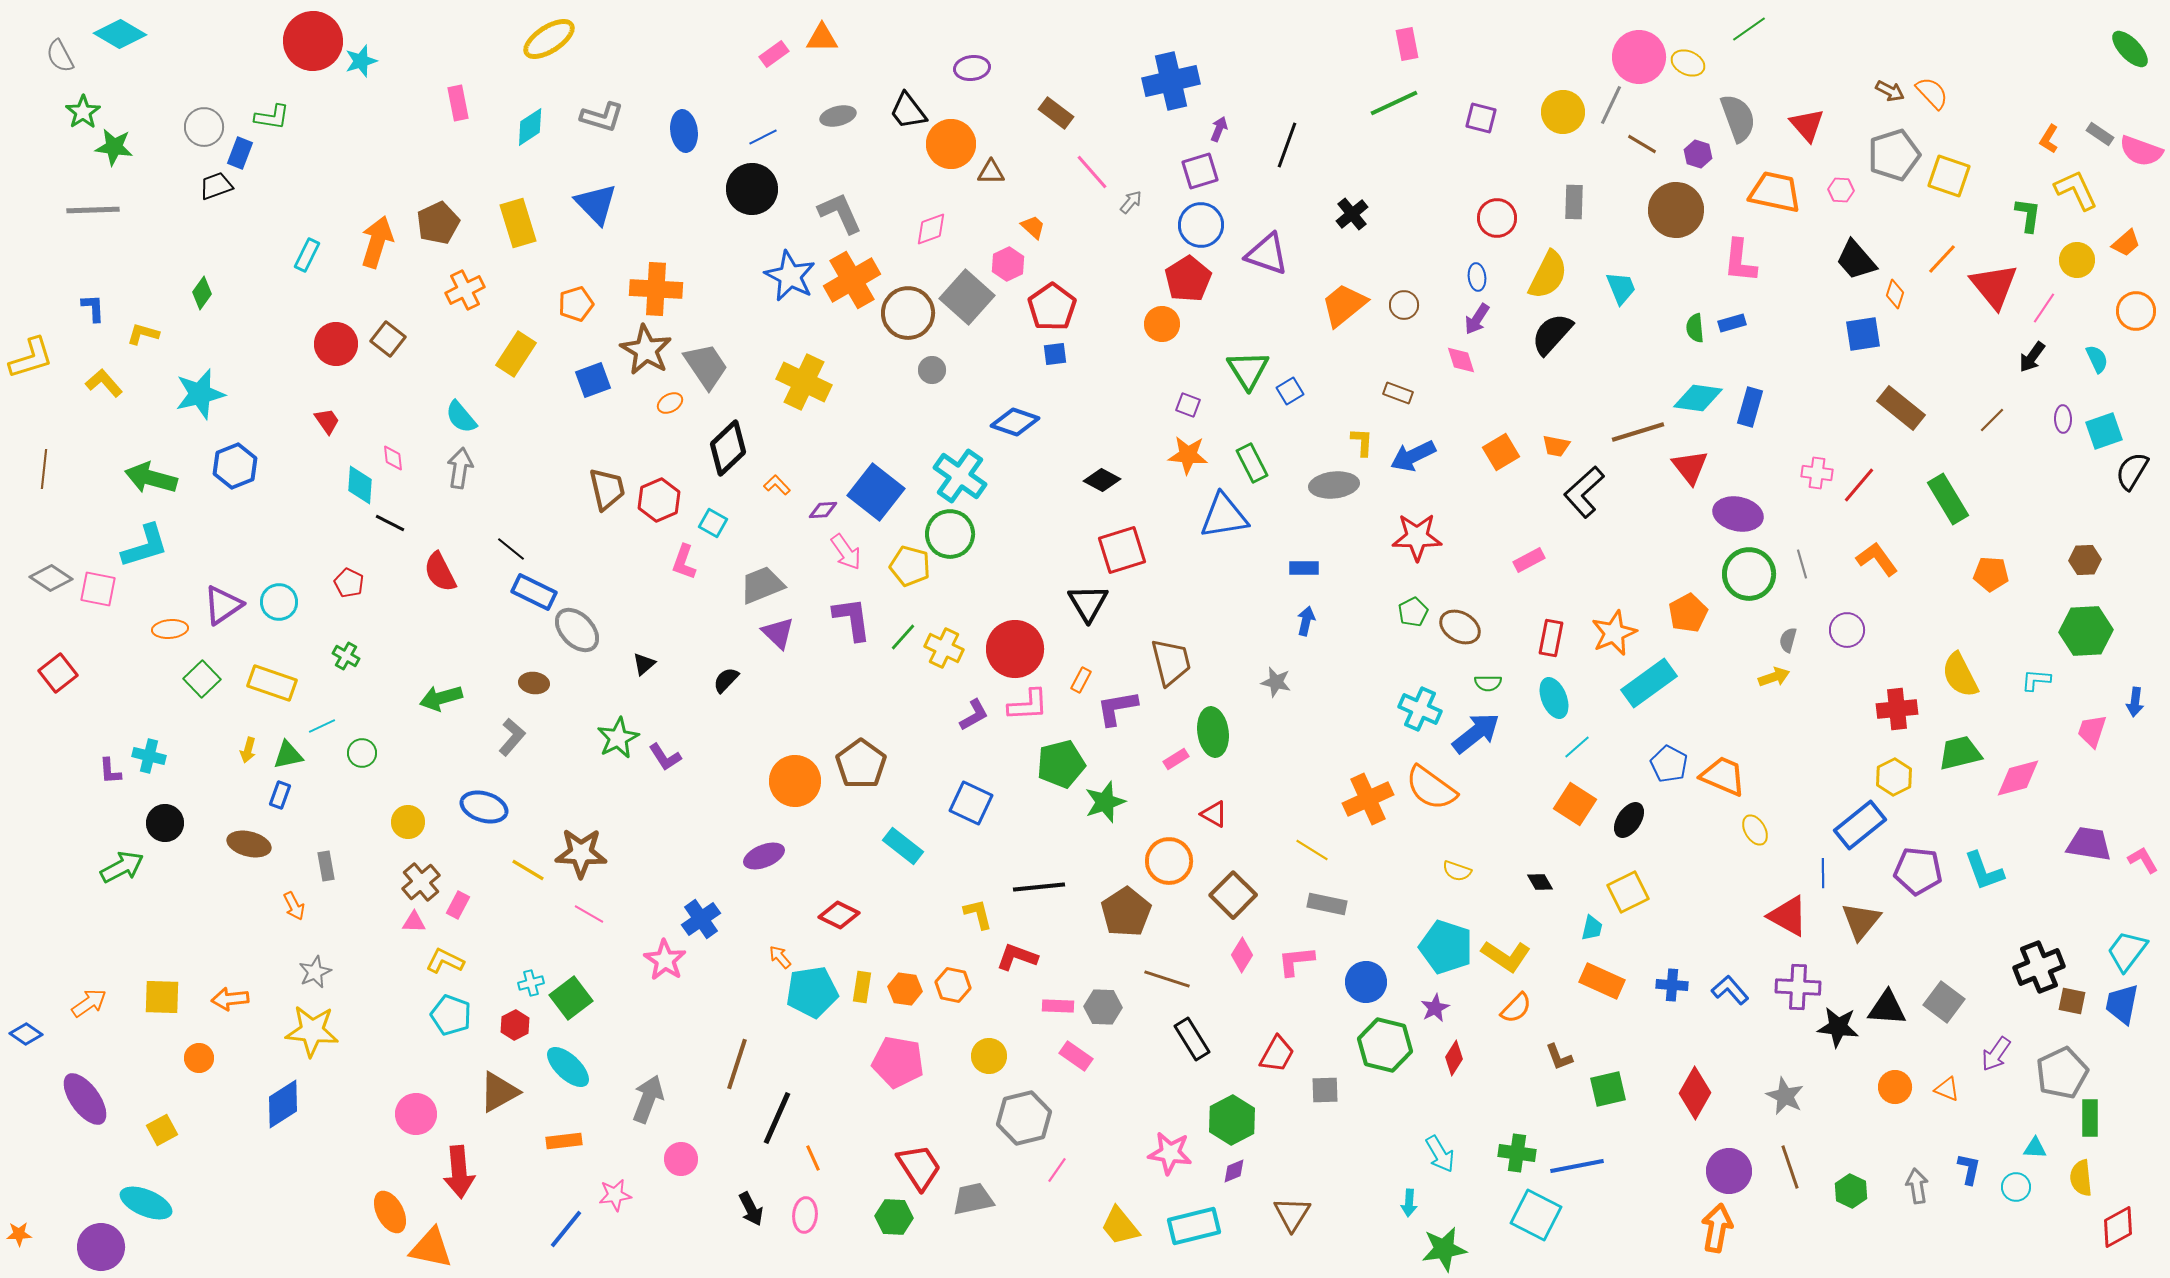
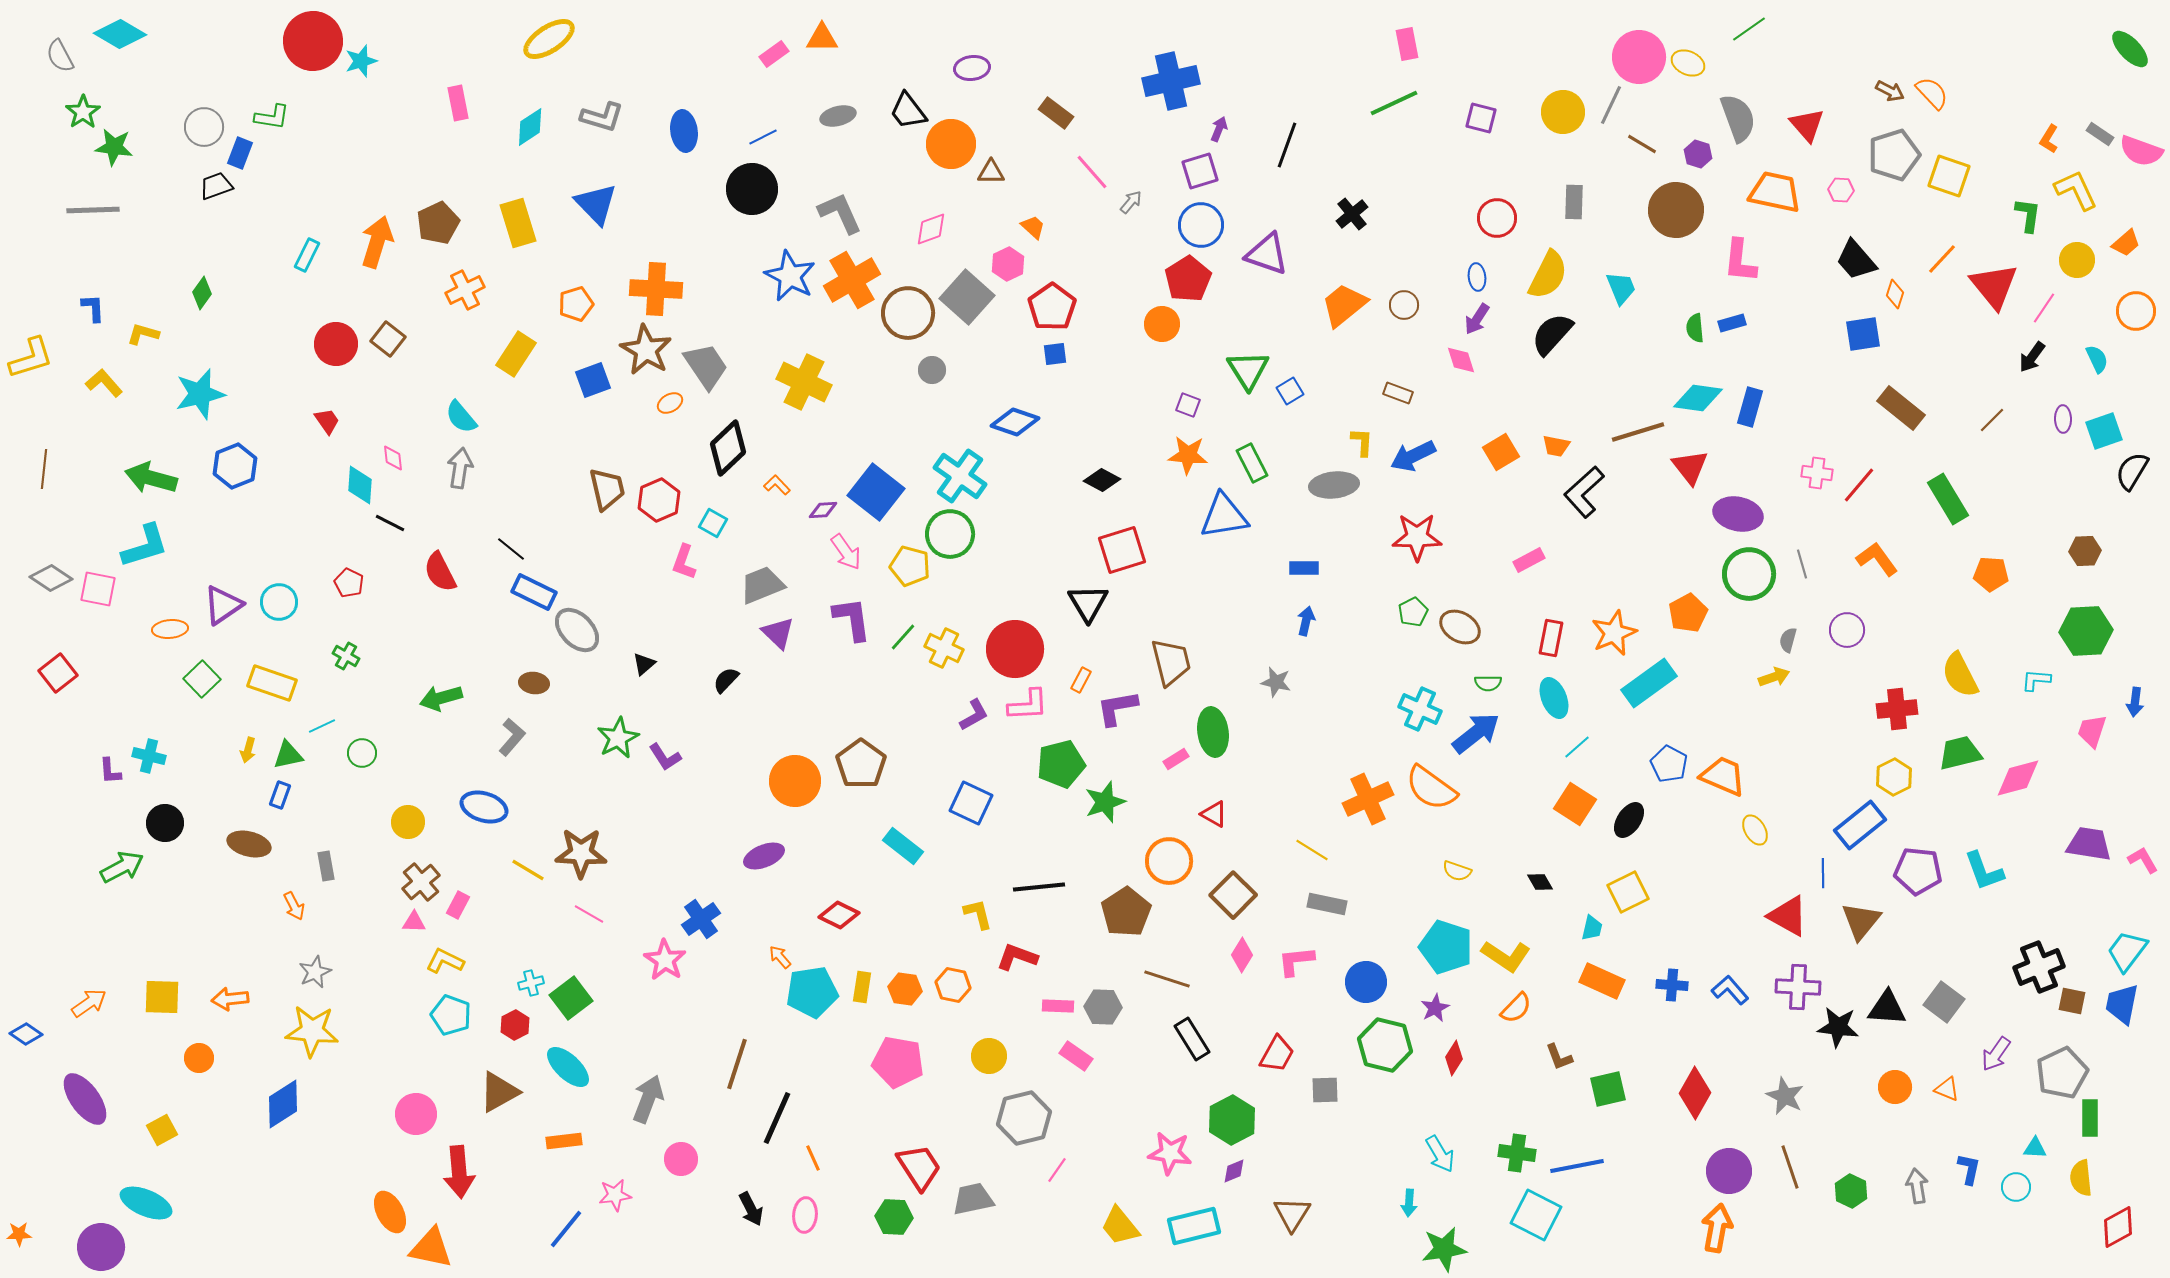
brown hexagon at (2085, 560): moved 9 px up
